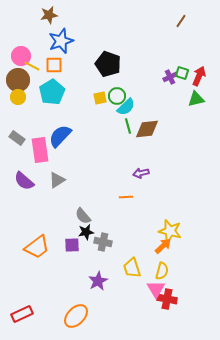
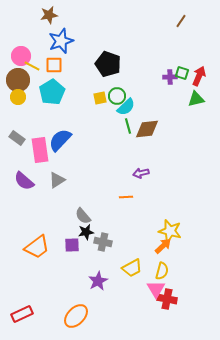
purple cross: rotated 24 degrees clockwise
blue semicircle: moved 4 px down
yellow trapezoid: rotated 100 degrees counterclockwise
